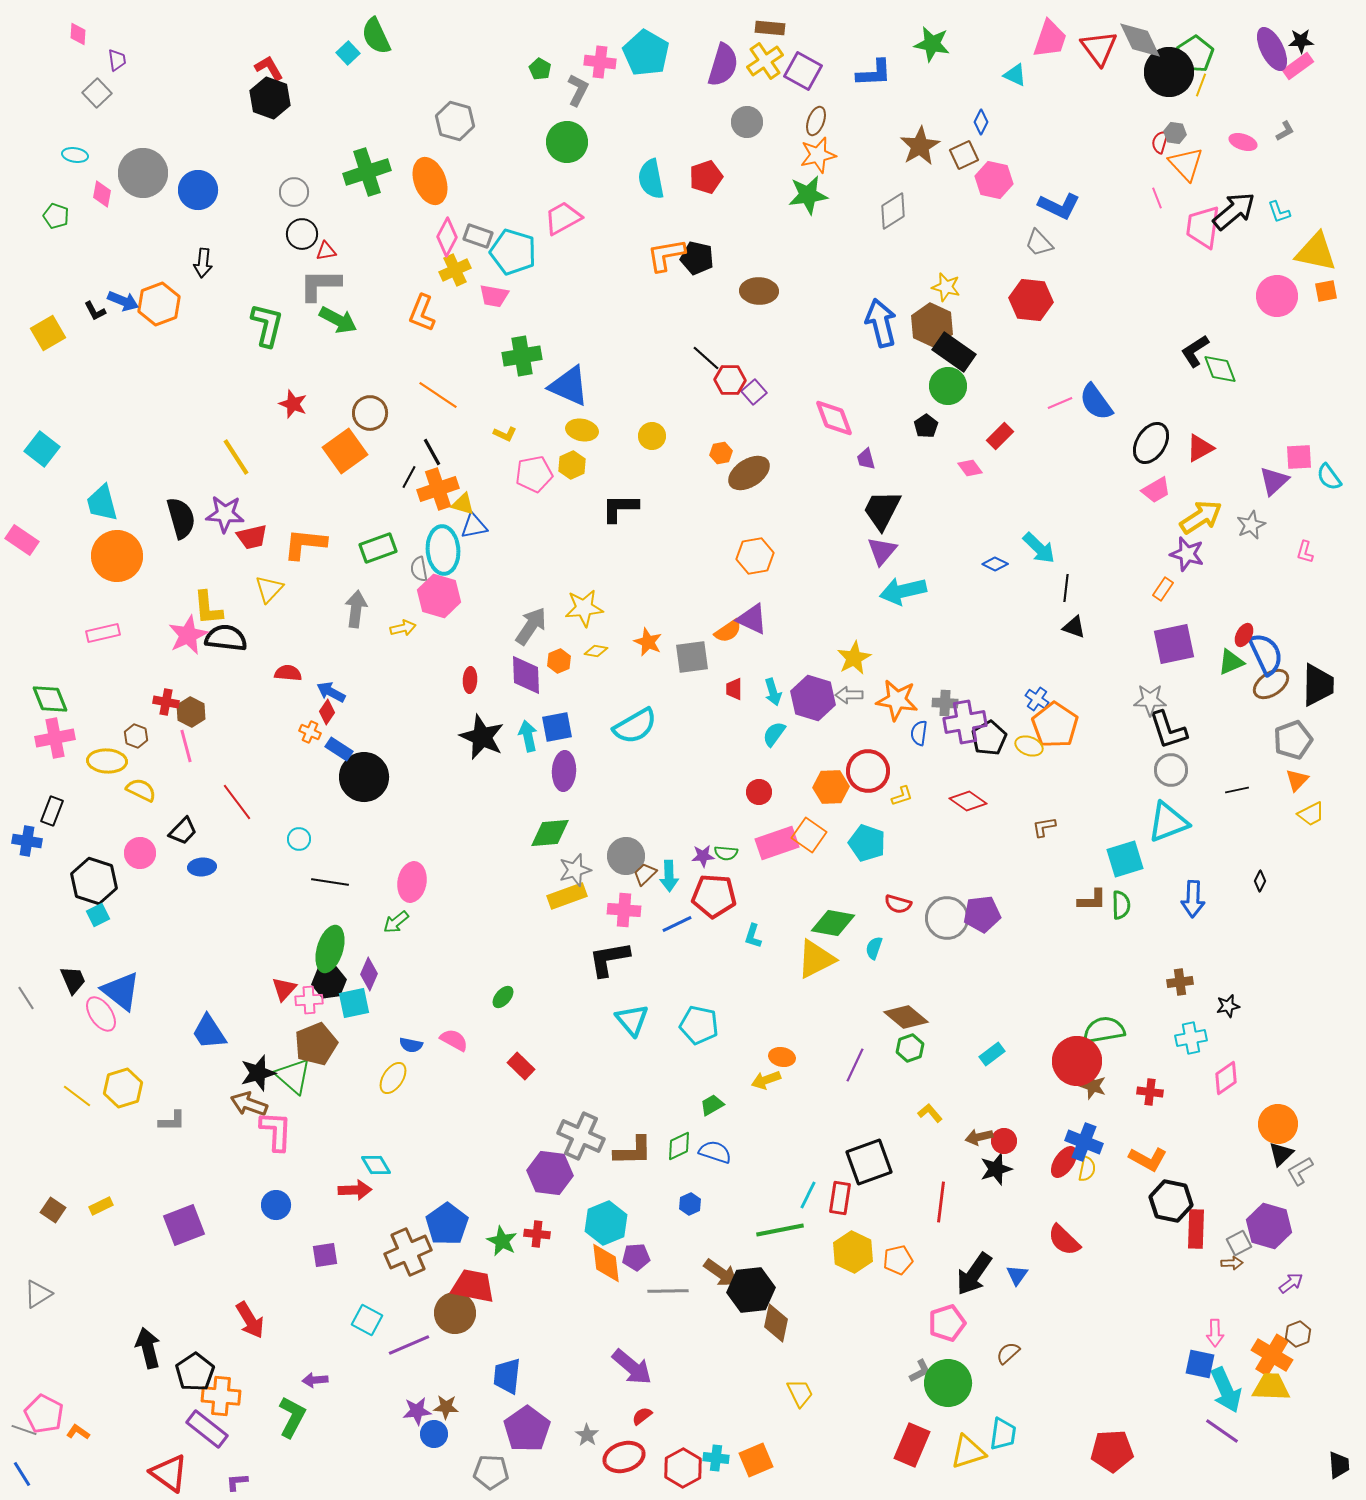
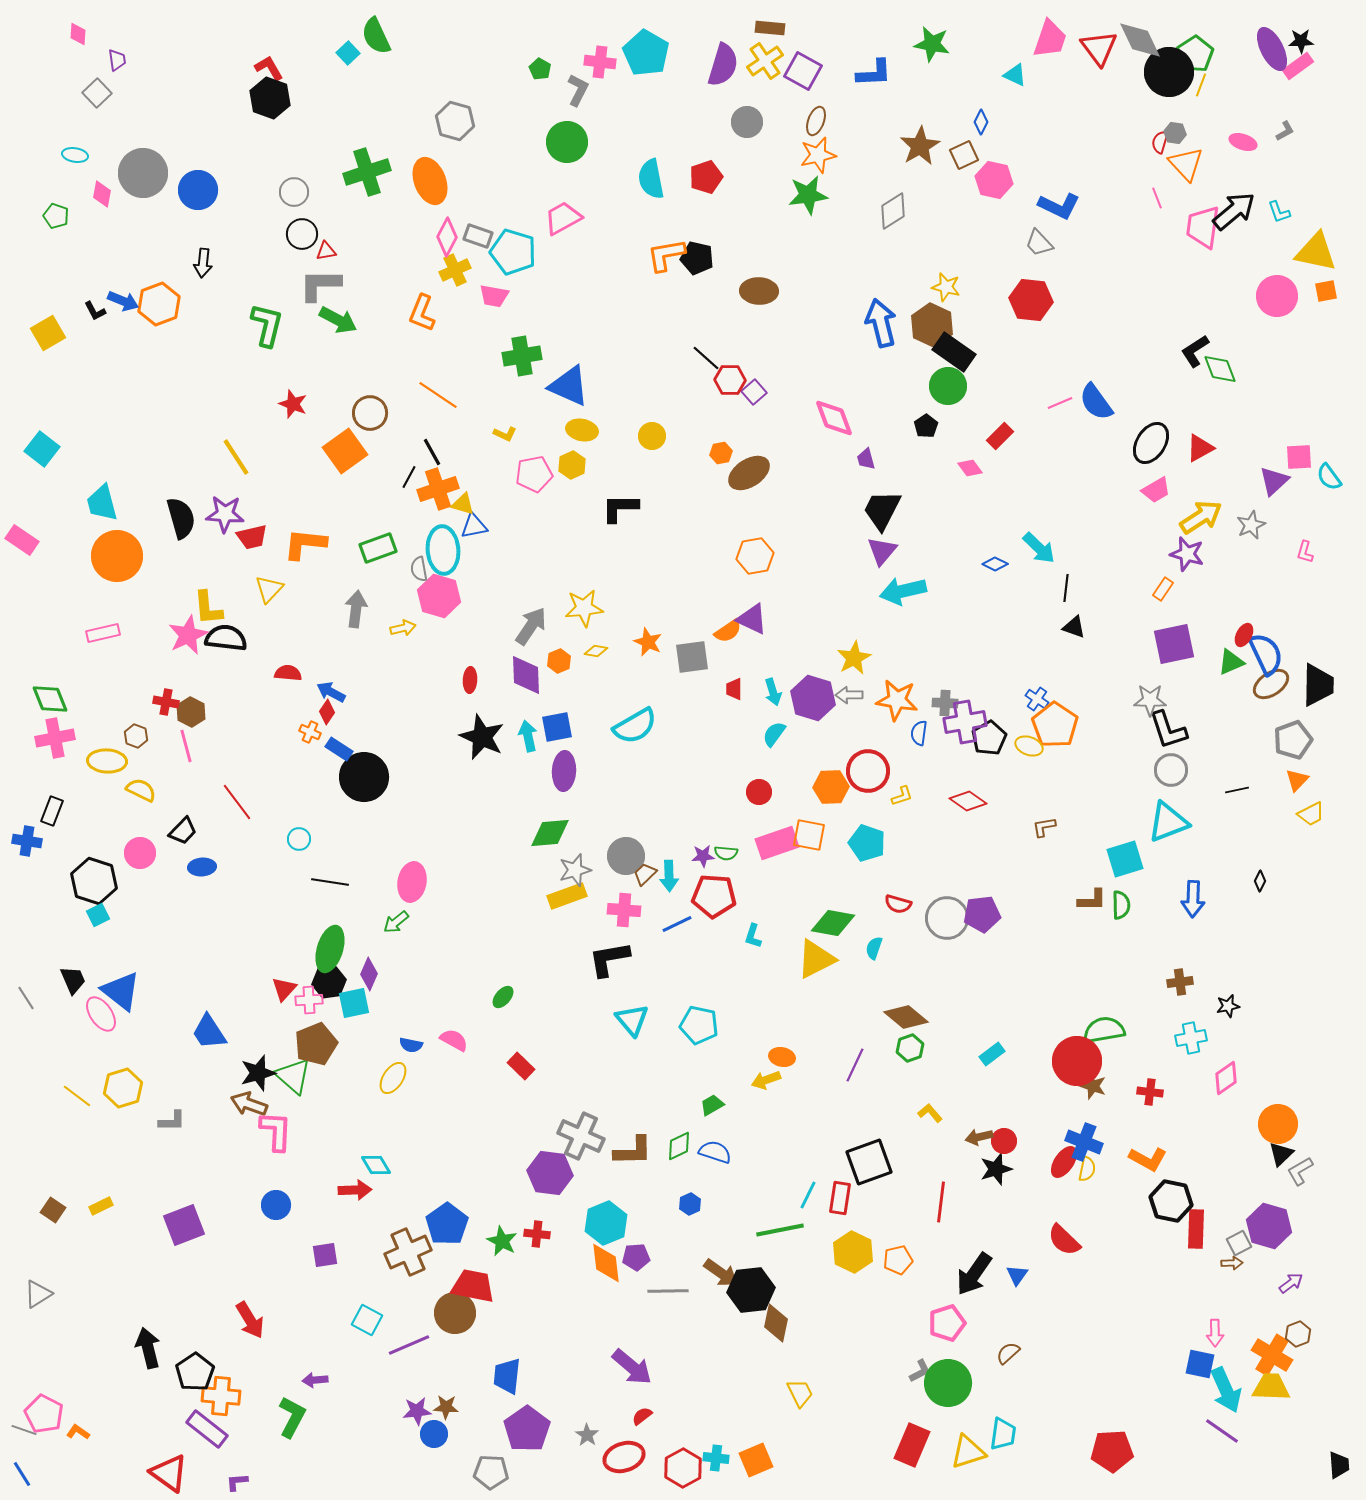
orange square at (809, 835): rotated 24 degrees counterclockwise
